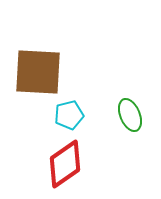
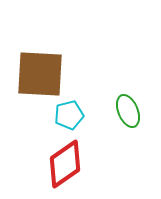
brown square: moved 2 px right, 2 px down
green ellipse: moved 2 px left, 4 px up
